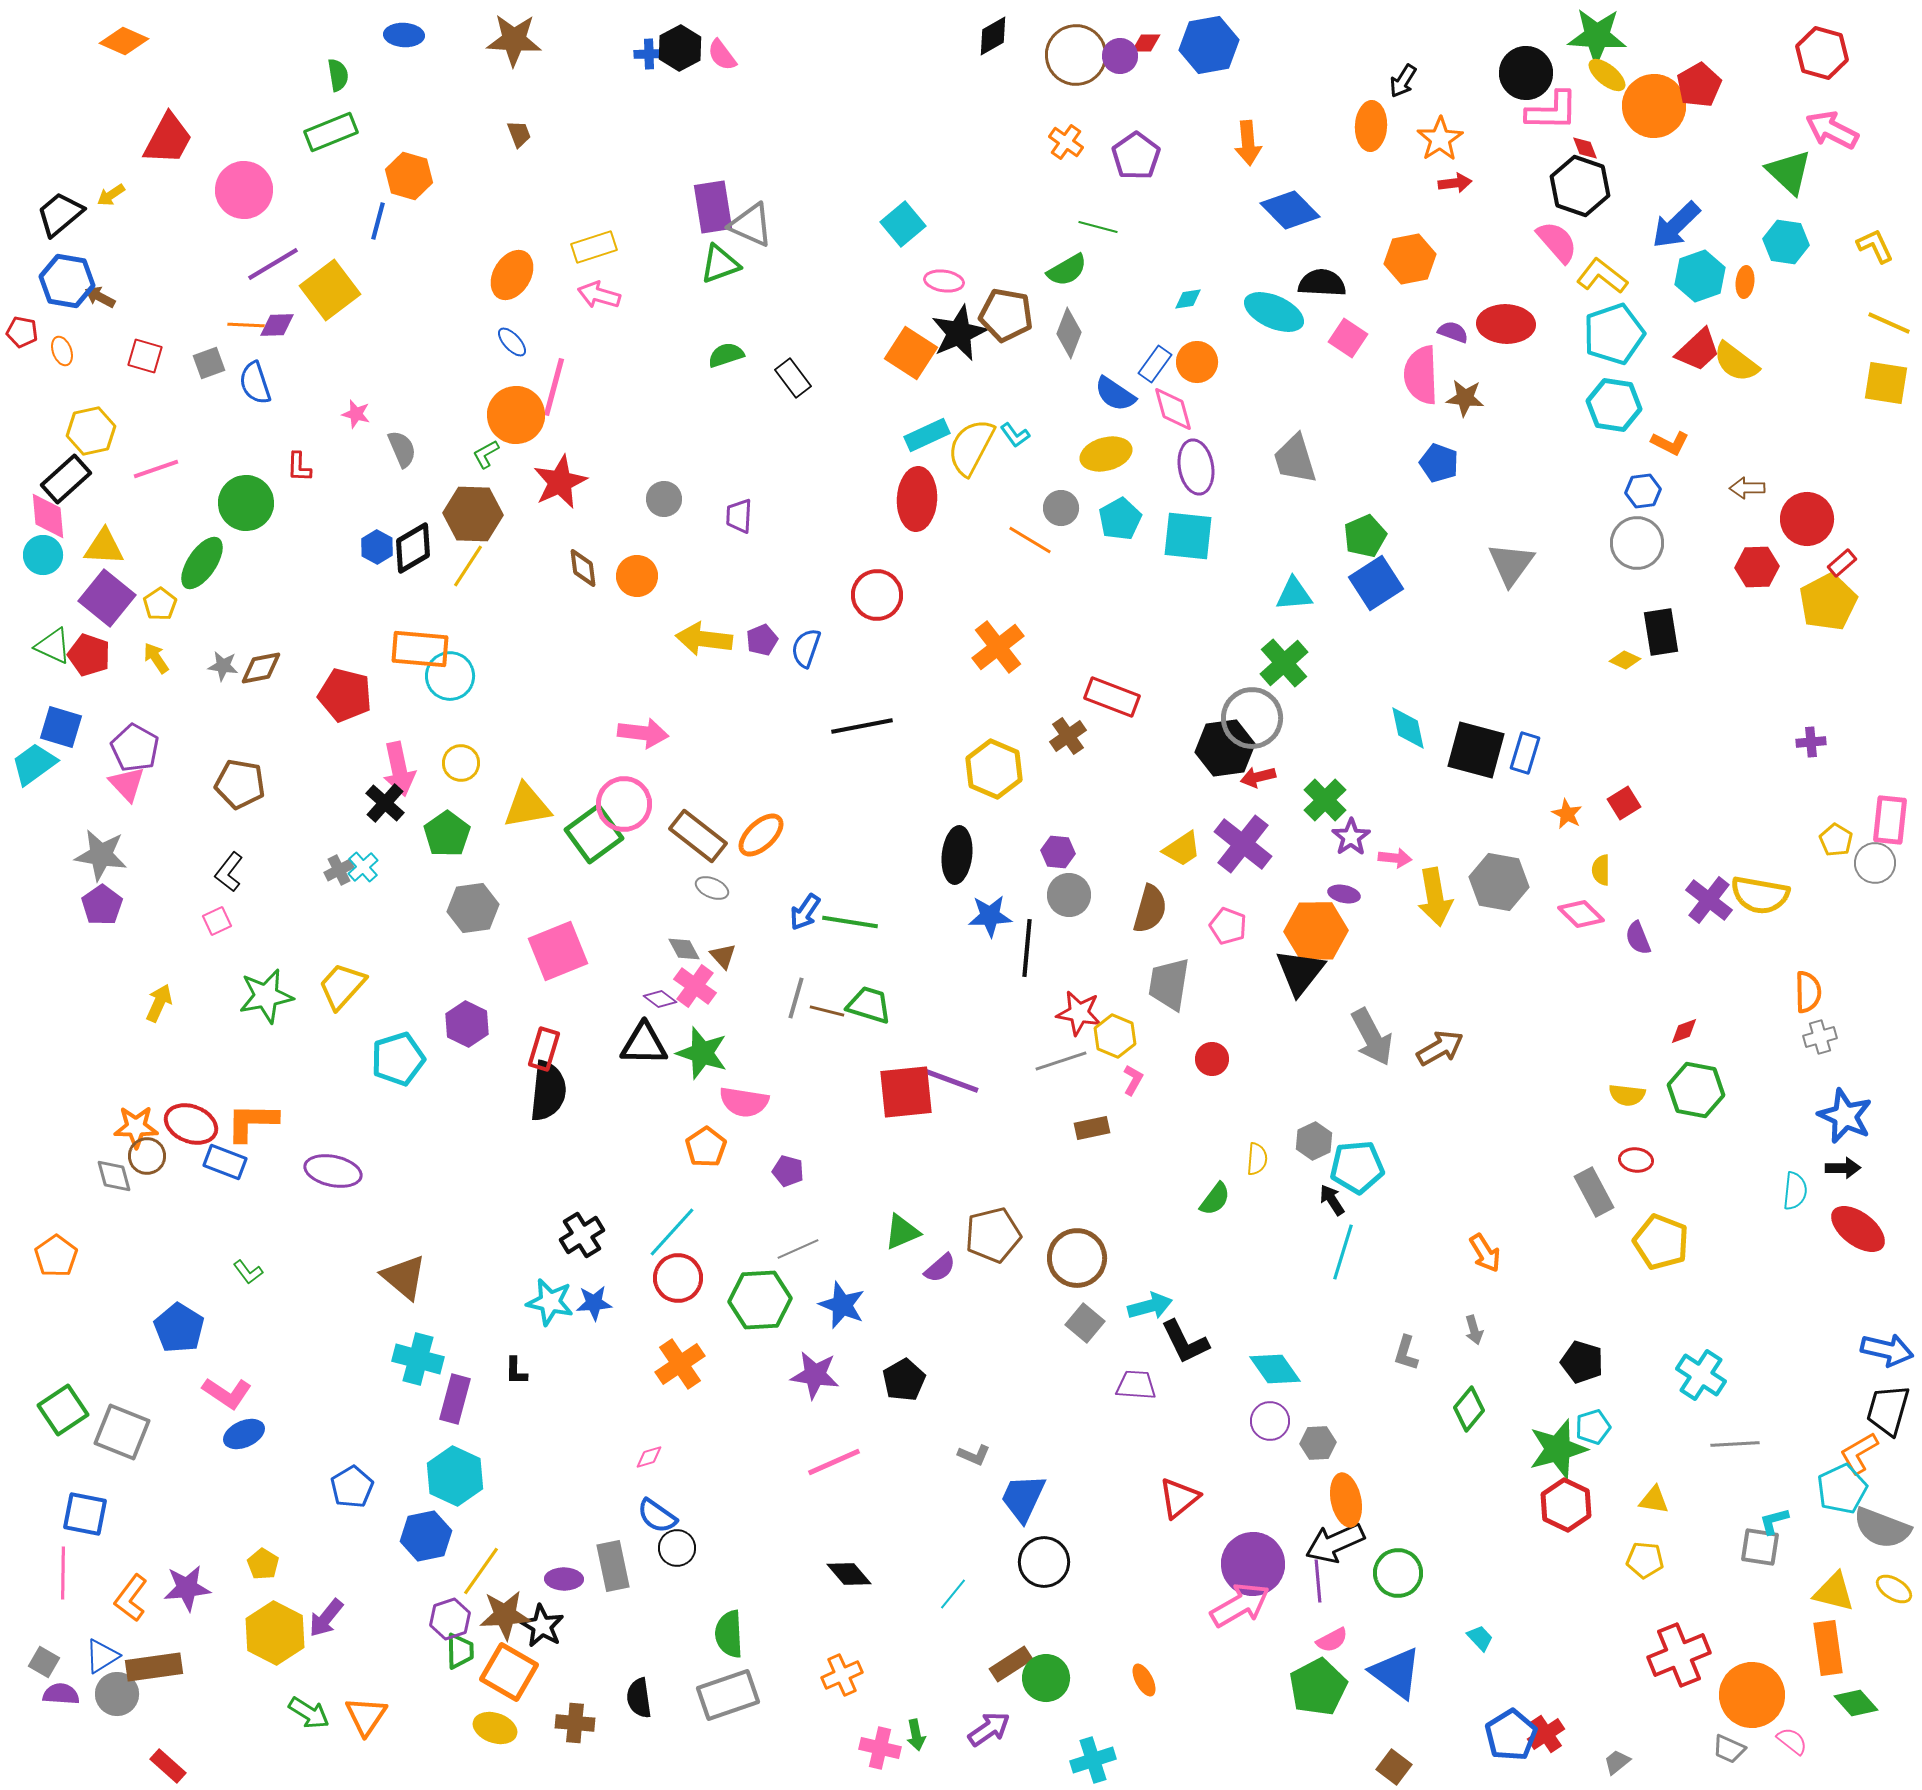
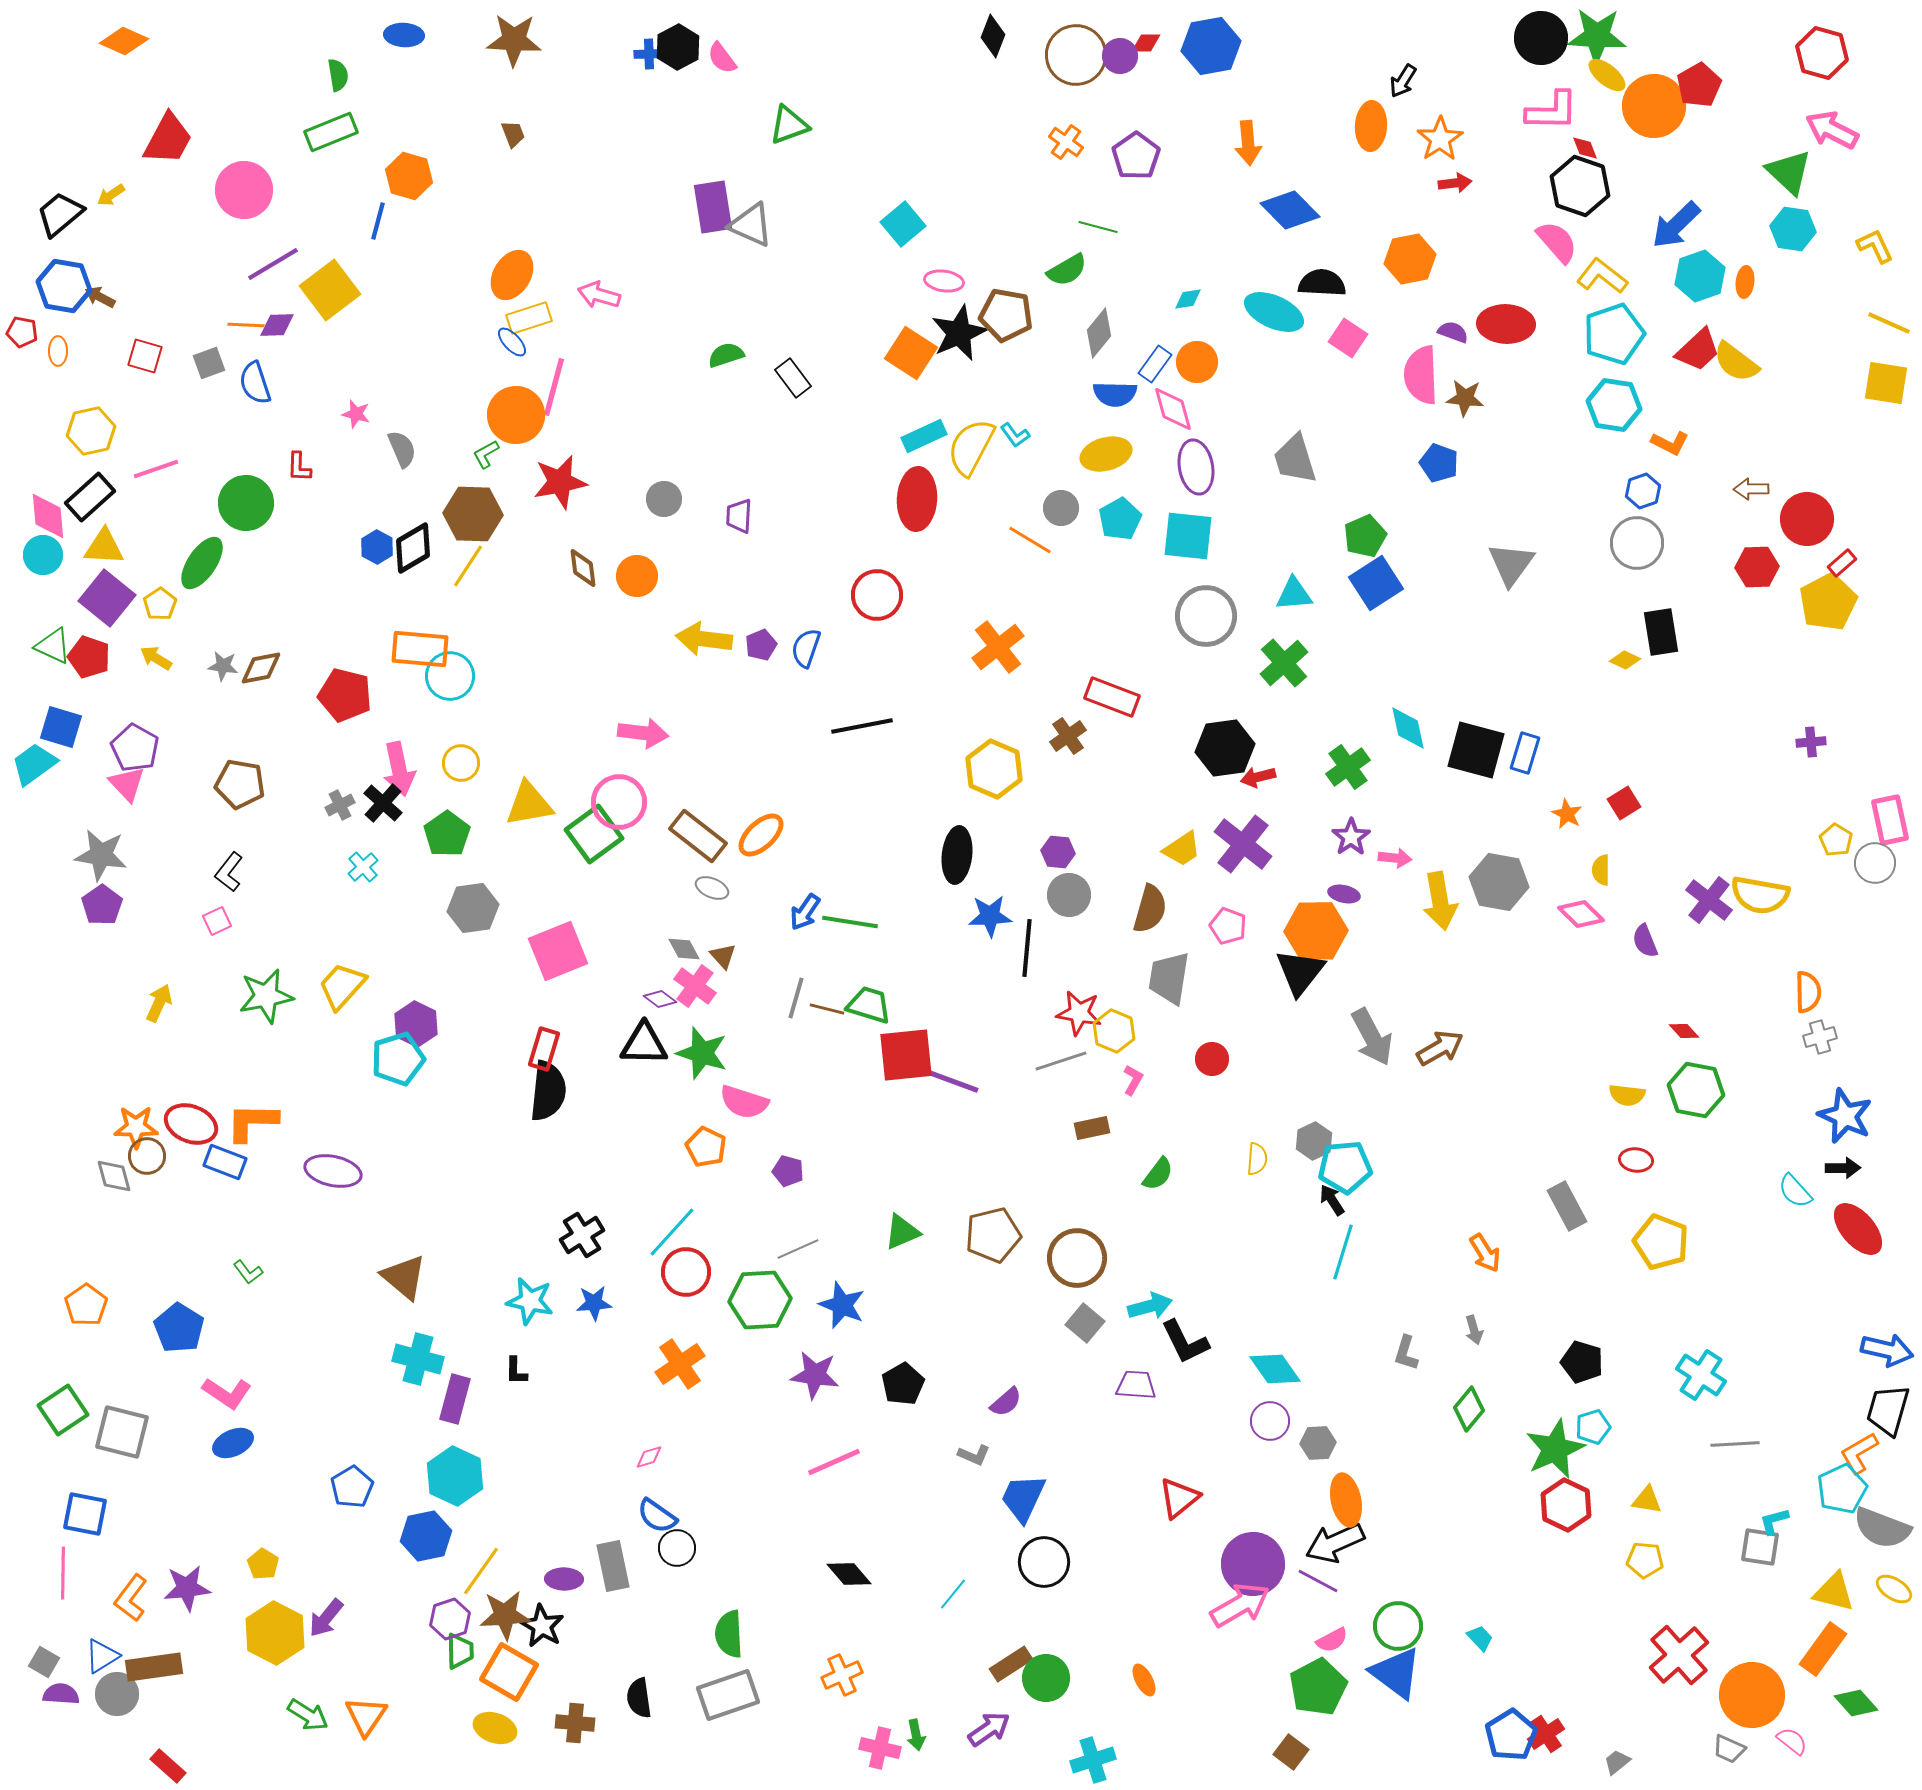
black diamond at (993, 36): rotated 39 degrees counterclockwise
blue hexagon at (1209, 45): moved 2 px right, 1 px down
black hexagon at (680, 48): moved 2 px left, 1 px up
pink semicircle at (722, 55): moved 3 px down
black circle at (1526, 73): moved 15 px right, 35 px up
brown trapezoid at (519, 134): moved 6 px left
cyan hexagon at (1786, 242): moved 7 px right, 13 px up
yellow rectangle at (594, 247): moved 65 px left, 71 px down
green triangle at (720, 264): moved 69 px right, 139 px up
blue hexagon at (67, 281): moved 3 px left, 5 px down
gray diamond at (1069, 333): moved 30 px right; rotated 18 degrees clockwise
orange ellipse at (62, 351): moved 4 px left; rotated 20 degrees clockwise
blue semicircle at (1115, 394): rotated 33 degrees counterclockwise
cyan rectangle at (927, 435): moved 3 px left, 1 px down
black rectangle at (66, 479): moved 24 px right, 18 px down
red star at (560, 482): rotated 14 degrees clockwise
brown arrow at (1747, 488): moved 4 px right, 1 px down
blue hexagon at (1643, 491): rotated 12 degrees counterclockwise
purple pentagon at (762, 640): moved 1 px left, 5 px down
red pentagon at (89, 655): moved 2 px down
yellow arrow at (156, 658): rotated 24 degrees counterclockwise
gray circle at (1252, 718): moved 46 px left, 102 px up
green cross at (1325, 800): moved 23 px right, 33 px up; rotated 9 degrees clockwise
black cross at (385, 803): moved 2 px left
pink circle at (624, 804): moved 5 px left, 2 px up
yellow triangle at (527, 806): moved 2 px right, 2 px up
pink rectangle at (1890, 820): rotated 18 degrees counterclockwise
gray cross at (339, 870): moved 1 px right, 65 px up
yellow arrow at (1435, 897): moved 5 px right, 4 px down
purple semicircle at (1638, 938): moved 7 px right, 3 px down
gray trapezoid at (1169, 984): moved 6 px up
brown line at (827, 1011): moved 2 px up
purple hexagon at (467, 1024): moved 51 px left
red diamond at (1684, 1031): rotated 68 degrees clockwise
yellow hexagon at (1115, 1036): moved 1 px left, 5 px up
red square at (906, 1092): moved 37 px up
pink semicircle at (744, 1102): rotated 9 degrees clockwise
orange pentagon at (706, 1147): rotated 12 degrees counterclockwise
cyan pentagon at (1357, 1167): moved 12 px left
cyan semicircle at (1795, 1191): rotated 132 degrees clockwise
gray rectangle at (1594, 1192): moved 27 px left, 14 px down
green semicircle at (1215, 1199): moved 57 px left, 25 px up
red ellipse at (1858, 1229): rotated 12 degrees clockwise
orange pentagon at (56, 1256): moved 30 px right, 49 px down
purple semicircle at (940, 1268): moved 66 px right, 134 px down
red circle at (678, 1278): moved 8 px right, 6 px up
cyan star at (550, 1302): moved 20 px left, 1 px up
black pentagon at (904, 1380): moved 1 px left, 4 px down
gray square at (122, 1432): rotated 8 degrees counterclockwise
blue ellipse at (244, 1434): moved 11 px left, 9 px down
green star at (1558, 1449): moved 3 px left; rotated 8 degrees counterclockwise
yellow triangle at (1654, 1500): moved 7 px left
green circle at (1398, 1573): moved 53 px down
purple line at (1318, 1581): rotated 57 degrees counterclockwise
orange rectangle at (1828, 1648): moved 5 px left, 1 px down; rotated 44 degrees clockwise
red cross at (1679, 1655): rotated 20 degrees counterclockwise
green arrow at (309, 1713): moved 1 px left, 2 px down
brown square at (1394, 1767): moved 103 px left, 15 px up
